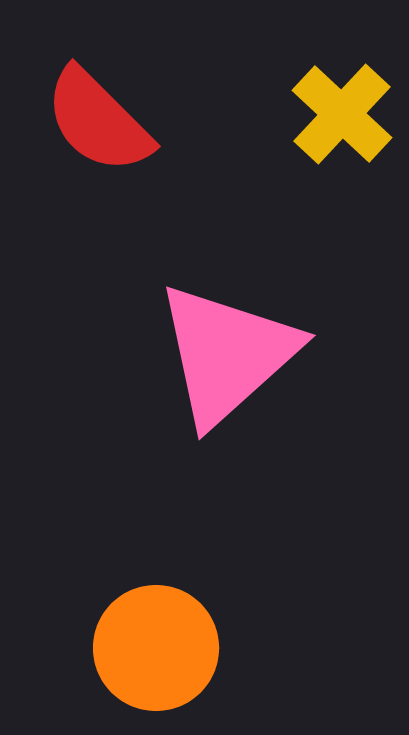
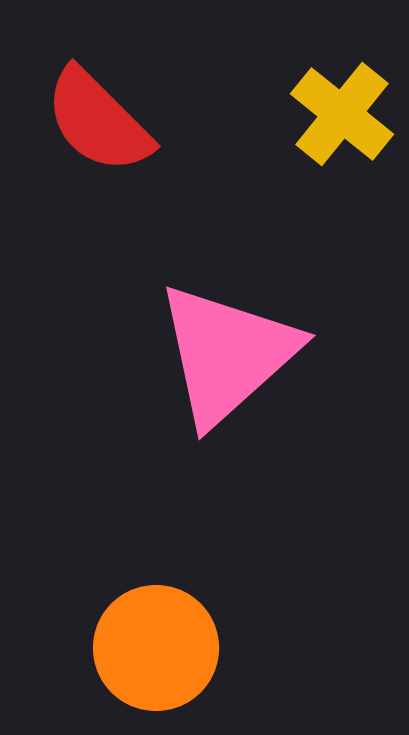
yellow cross: rotated 4 degrees counterclockwise
